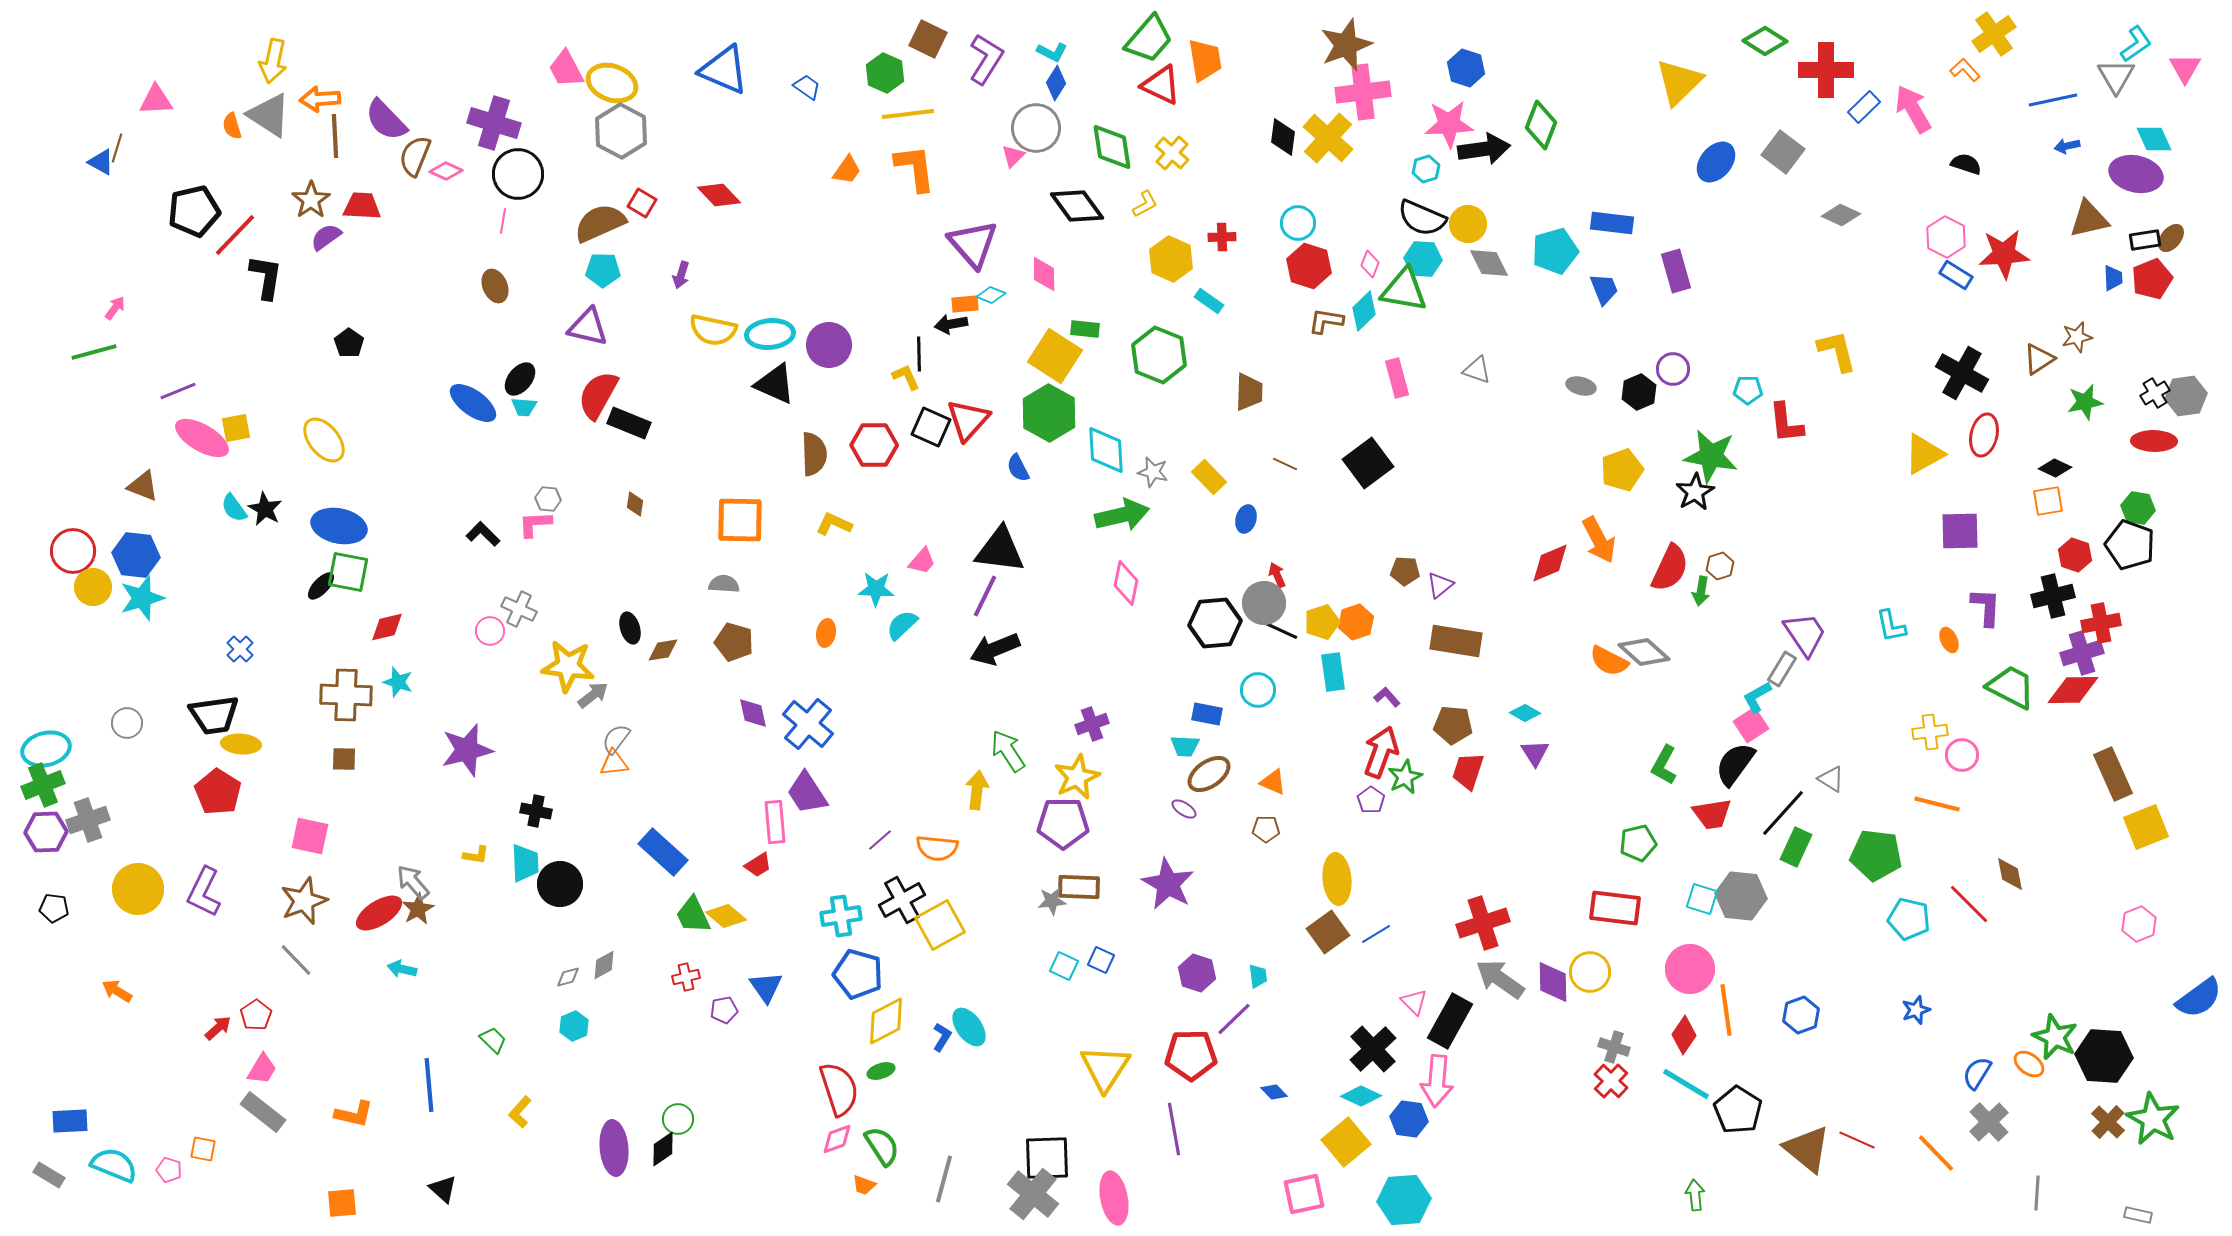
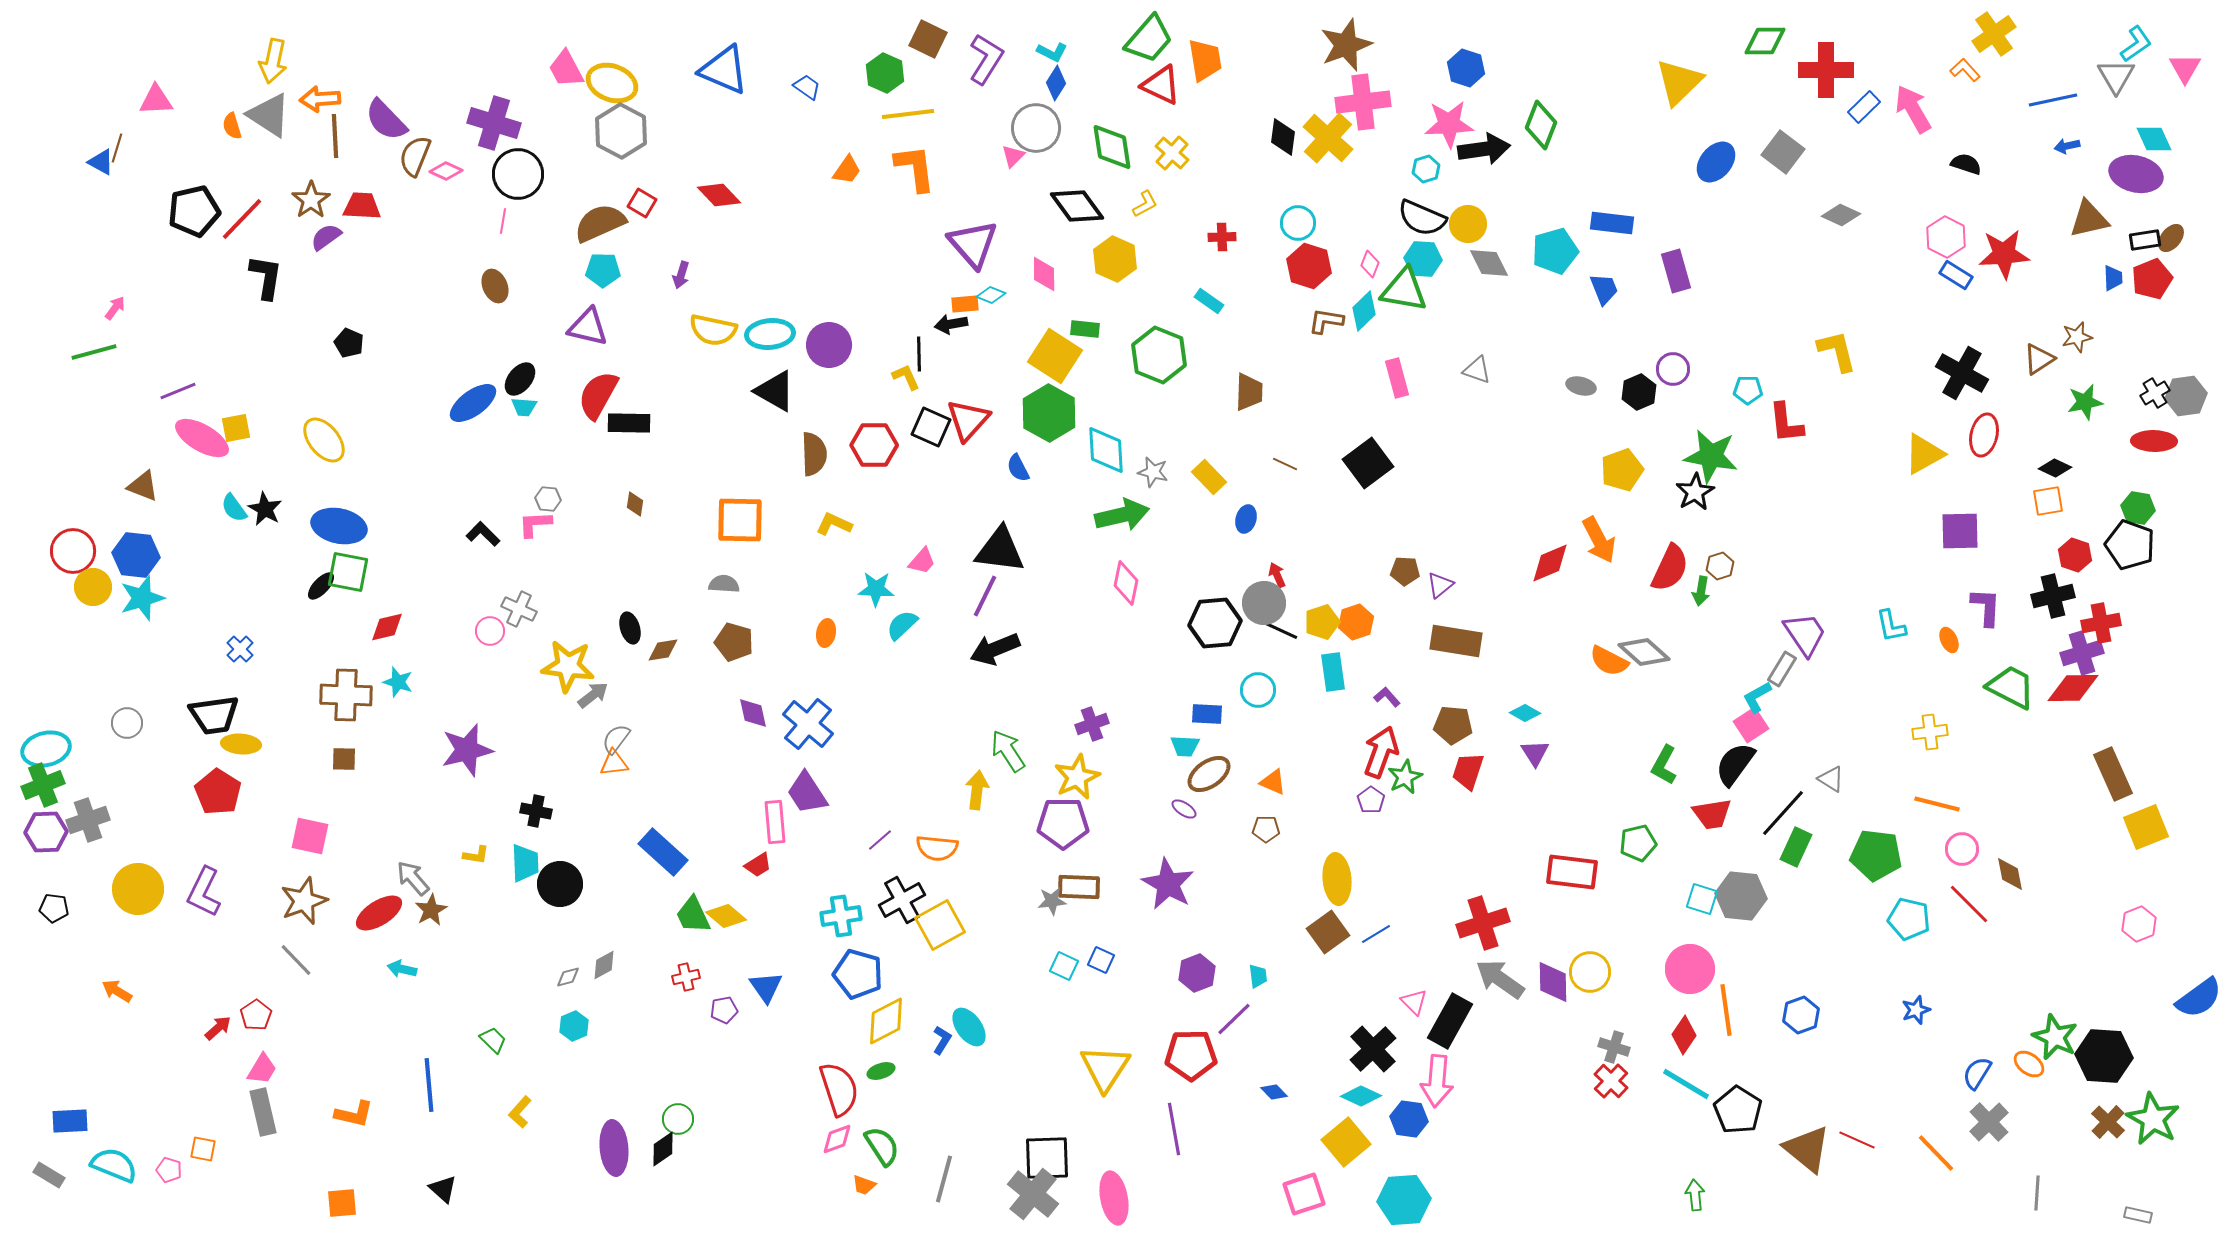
green diamond at (1765, 41): rotated 33 degrees counterclockwise
pink cross at (1363, 92): moved 10 px down
red line at (235, 235): moved 7 px right, 16 px up
yellow hexagon at (1171, 259): moved 56 px left
black pentagon at (349, 343): rotated 12 degrees counterclockwise
black triangle at (775, 384): moved 7 px down; rotated 6 degrees clockwise
blue ellipse at (473, 403): rotated 72 degrees counterclockwise
black rectangle at (629, 423): rotated 21 degrees counterclockwise
red diamond at (2073, 690): moved 2 px up
blue rectangle at (1207, 714): rotated 8 degrees counterclockwise
pink circle at (1962, 755): moved 94 px down
gray arrow at (413, 882): moved 4 px up
red rectangle at (1615, 908): moved 43 px left, 36 px up
brown star at (418, 909): moved 13 px right, 1 px down
purple hexagon at (1197, 973): rotated 21 degrees clockwise
blue L-shape at (942, 1037): moved 3 px down
gray rectangle at (263, 1112): rotated 39 degrees clockwise
pink square at (1304, 1194): rotated 6 degrees counterclockwise
